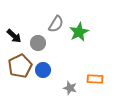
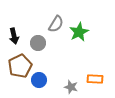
black arrow: rotated 35 degrees clockwise
blue circle: moved 4 px left, 10 px down
gray star: moved 1 px right, 1 px up
